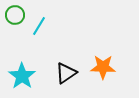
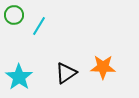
green circle: moved 1 px left
cyan star: moved 3 px left, 1 px down
